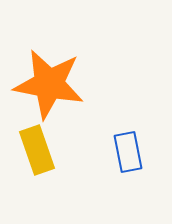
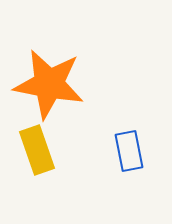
blue rectangle: moved 1 px right, 1 px up
